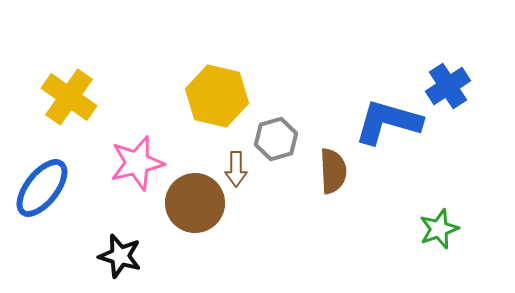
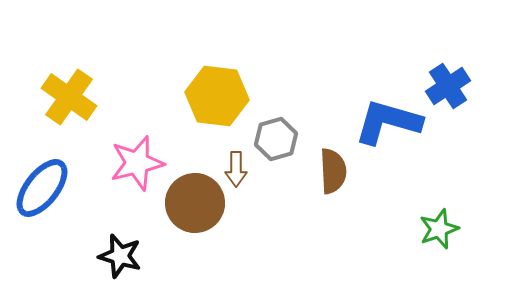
yellow hexagon: rotated 6 degrees counterclockwise
